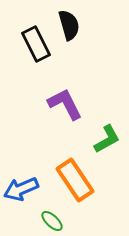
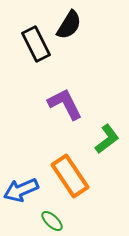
black semicircle: rotated 48 degrees clockwise
green L-shape: rotated 8 degrees counterclockwise
orange rectangle: moved 5 px left, 4 px up
blue arrow: moved 1 px down
